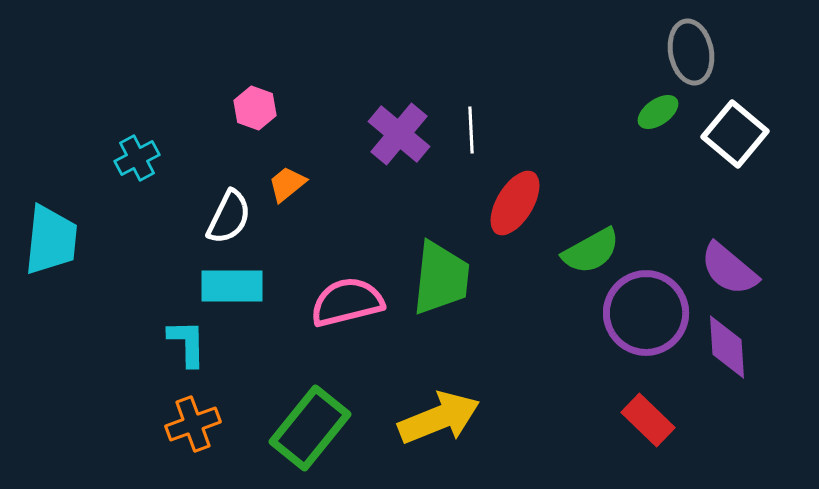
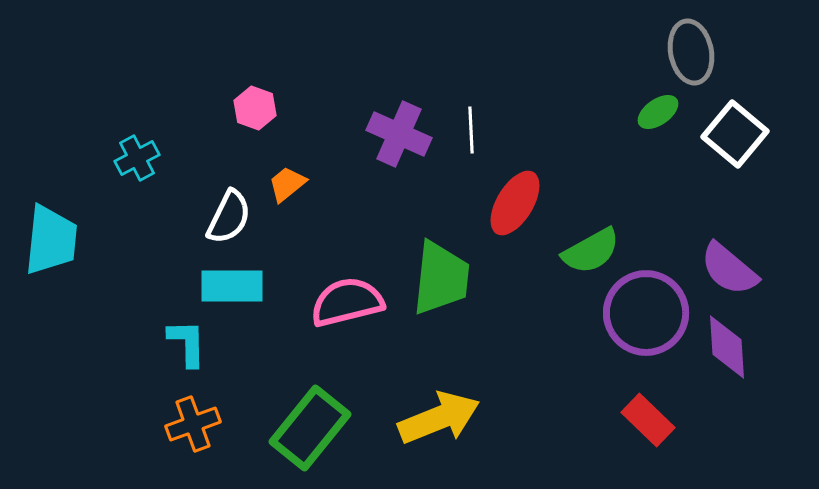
purple cross: rotated 16 degrees counterclockwise
